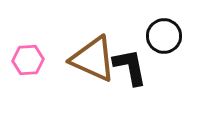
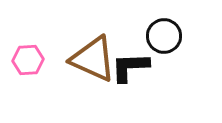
black L-shape: rotated 81 degrees counterclockwise
